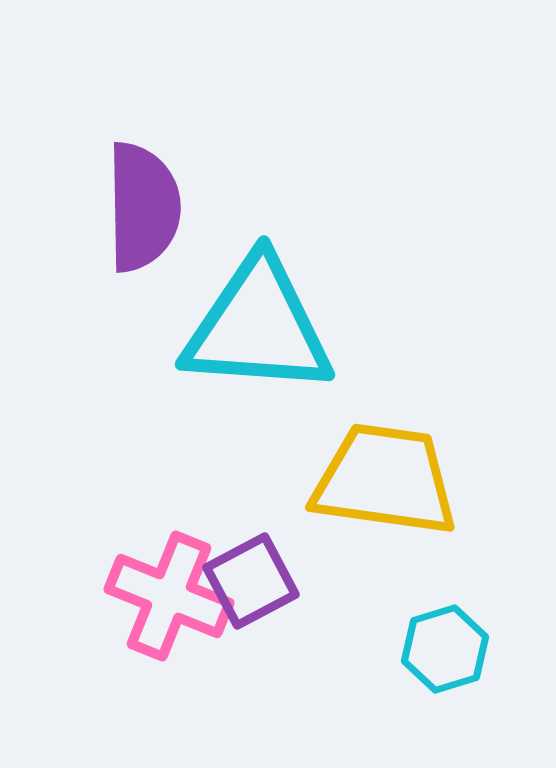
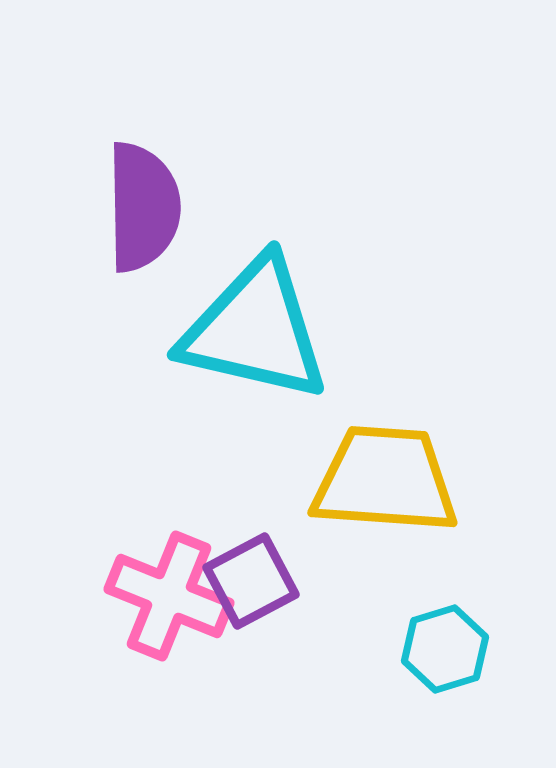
cyan triangle: moved 3 px left, 3 px down; rotated 9 degrees clockwise
yellow trapezoid: rotated 4 degrees counterclockwise
